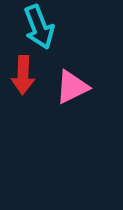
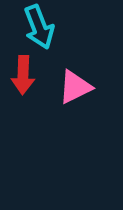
pink triangle: moved 3 px right
